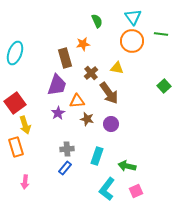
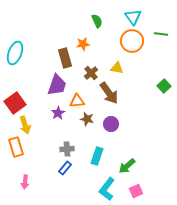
green arrow: rotated 54 degrees counterclockwise
